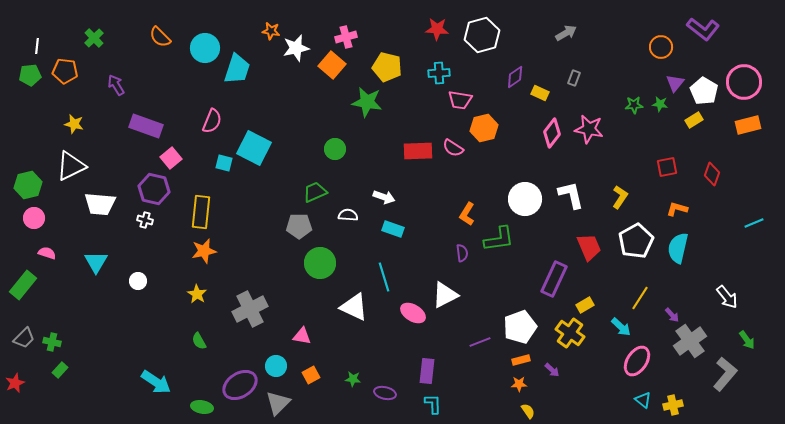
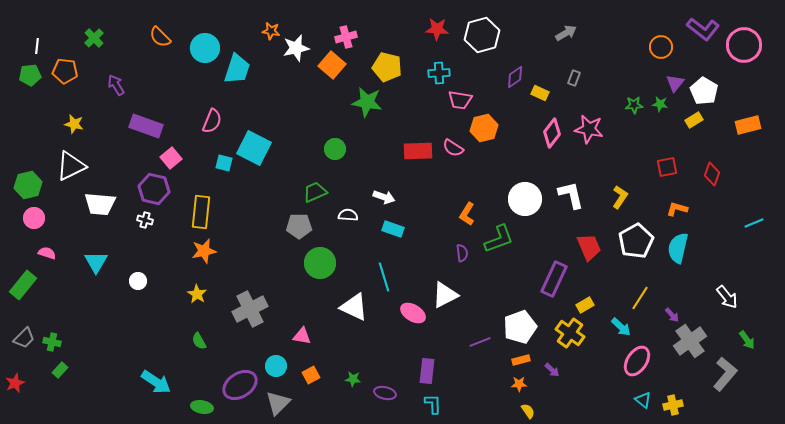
pink circle at (744, 82): moved 37 px up
green L-shape at (499, 239): rotated 12 degrees counterclockwise
